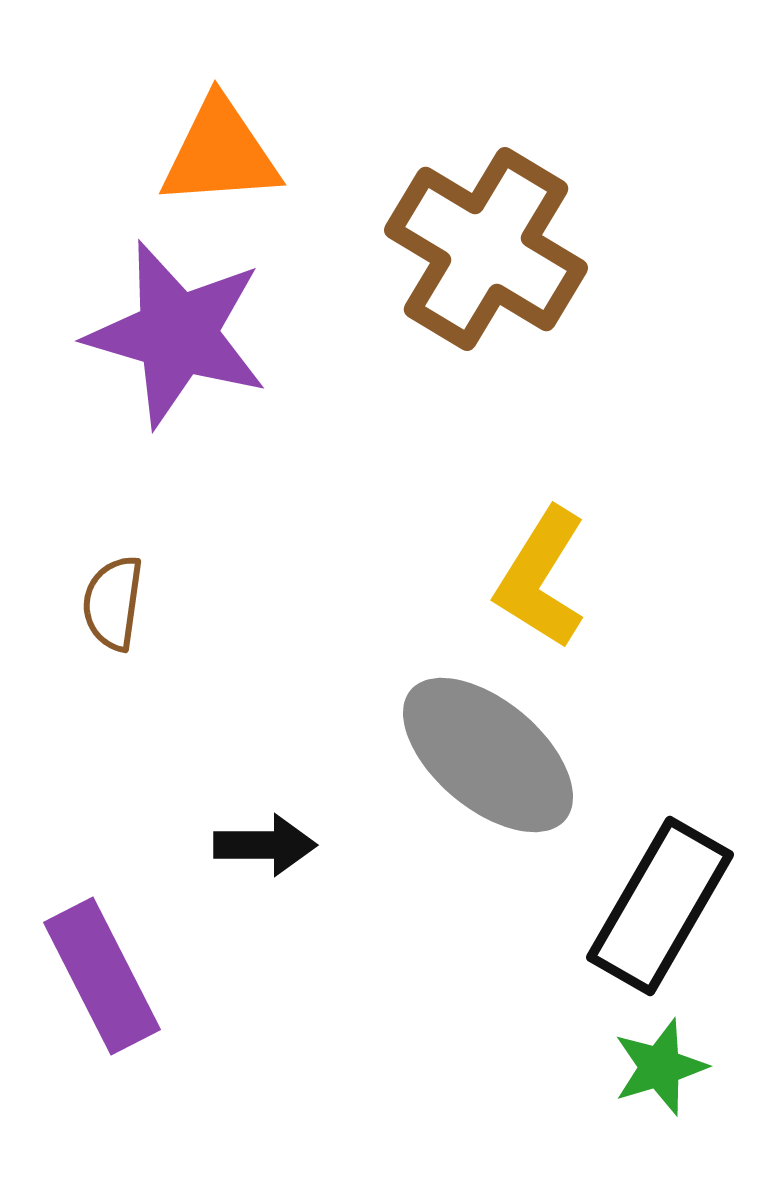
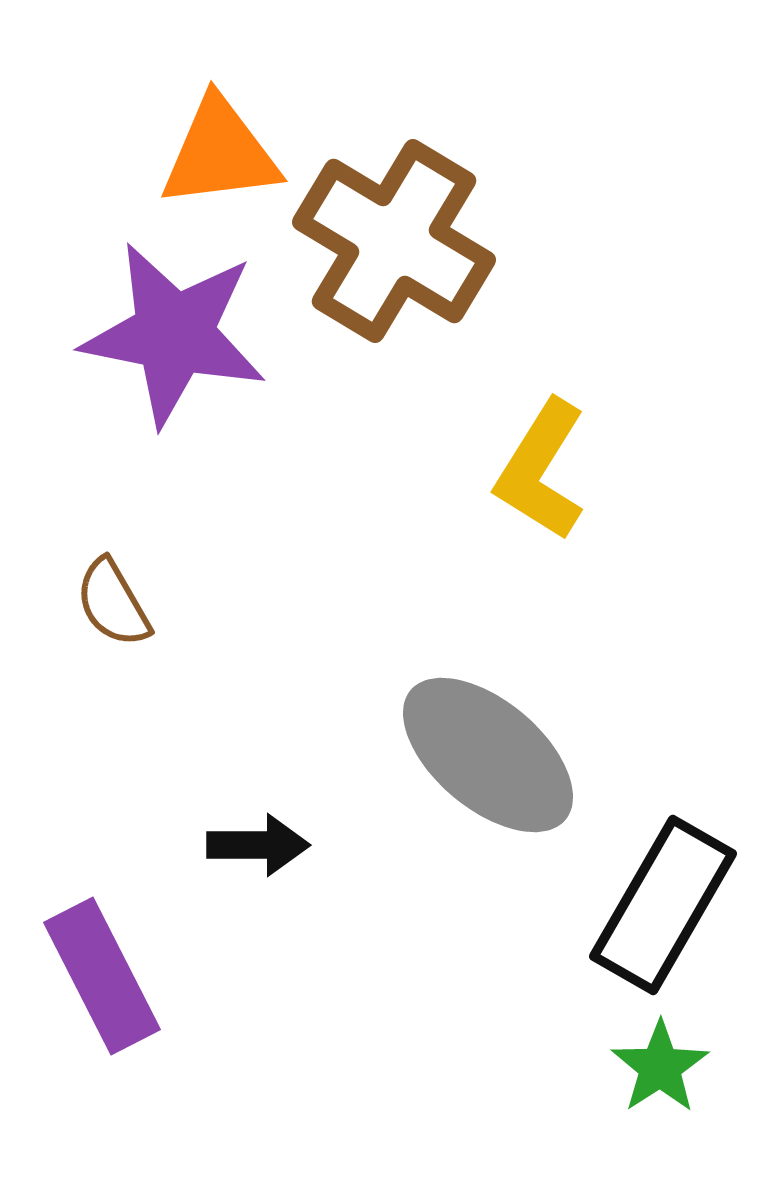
orange triangle: rotated 3 degrees counterclockwise
brown cross: moved 92 px left, 8 px up
purple star: moved 3 px left; rotated 5 degrees counterclockwise
yellow L-shape: moved 108 px up
brown semicircle: rotated 38 degrees counterclockwise
black arrow: moved 7 px left
black rectangle: moved 3 px right, 1 px up
green star: rotated 16 degrees counterclockwise
